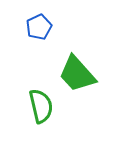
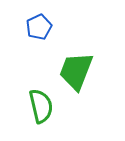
green trapezoid: moved 1 px left, 3 px up; rotated 63 degrees clockwise
